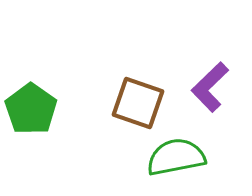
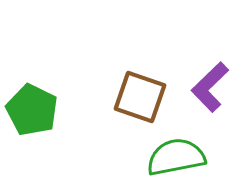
brown square: moved 2 px right, 6 px up
green pentagon: moved 1 px right, 1 px down; rotated 9 degrees counterclockwise
